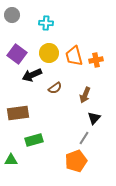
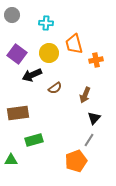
orange trapezoid: moved 12 px up
gray line: moved 5 px right, 2 px down
